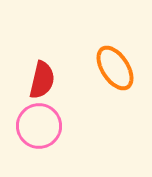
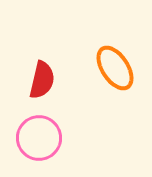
pink circle: moved 12 px down
